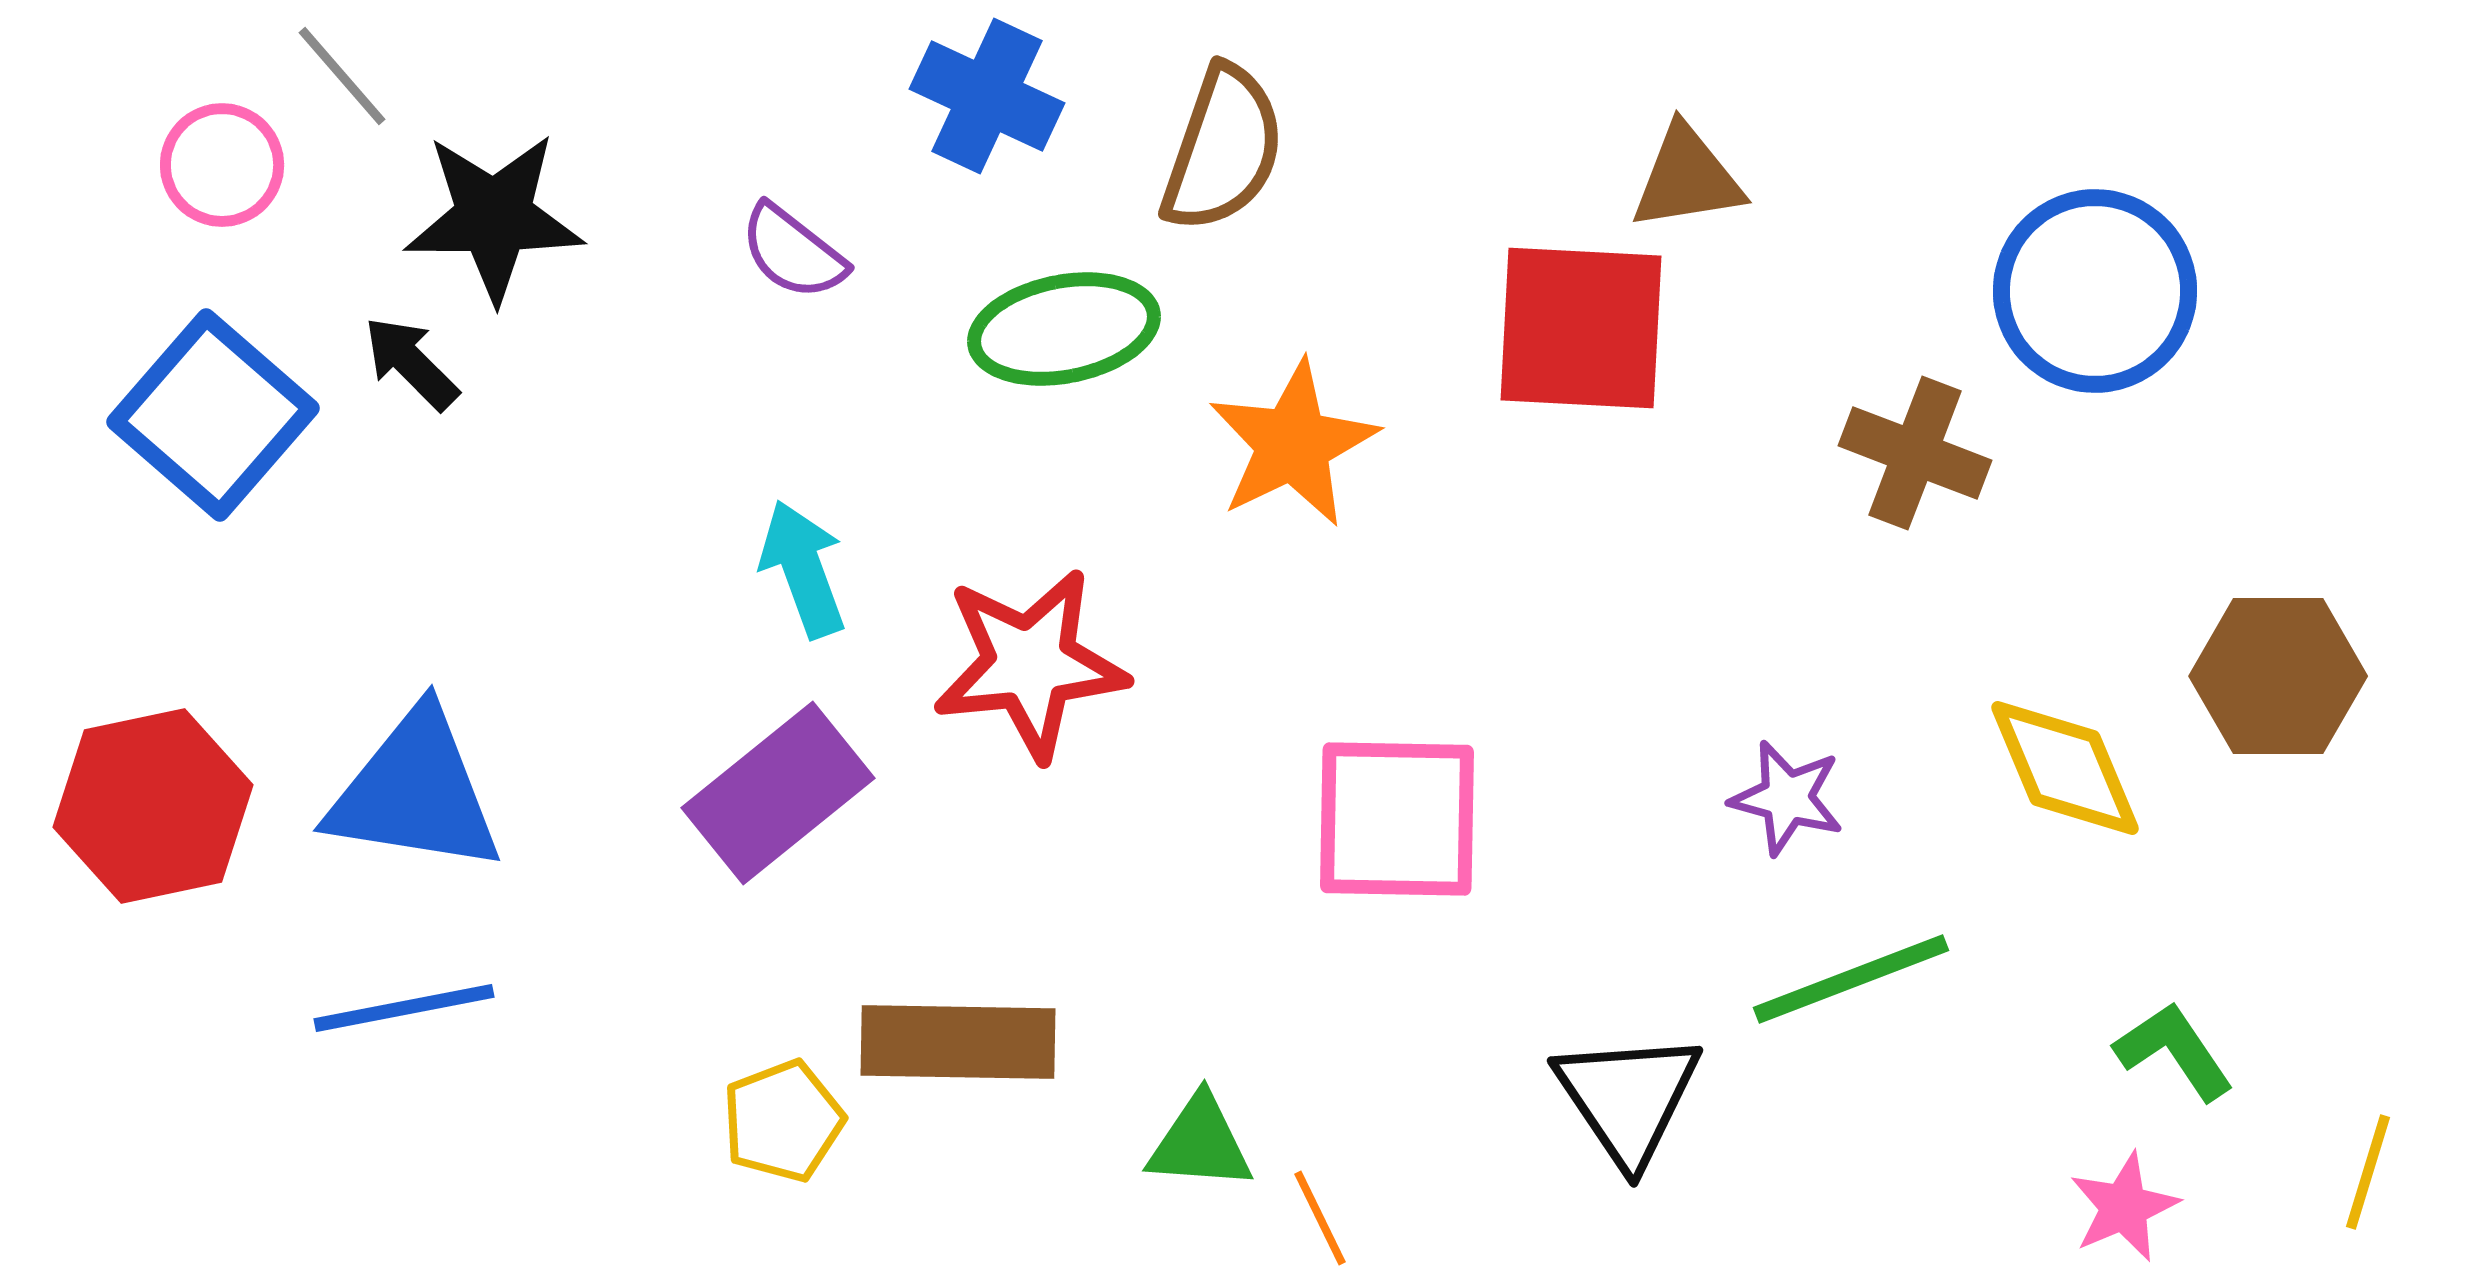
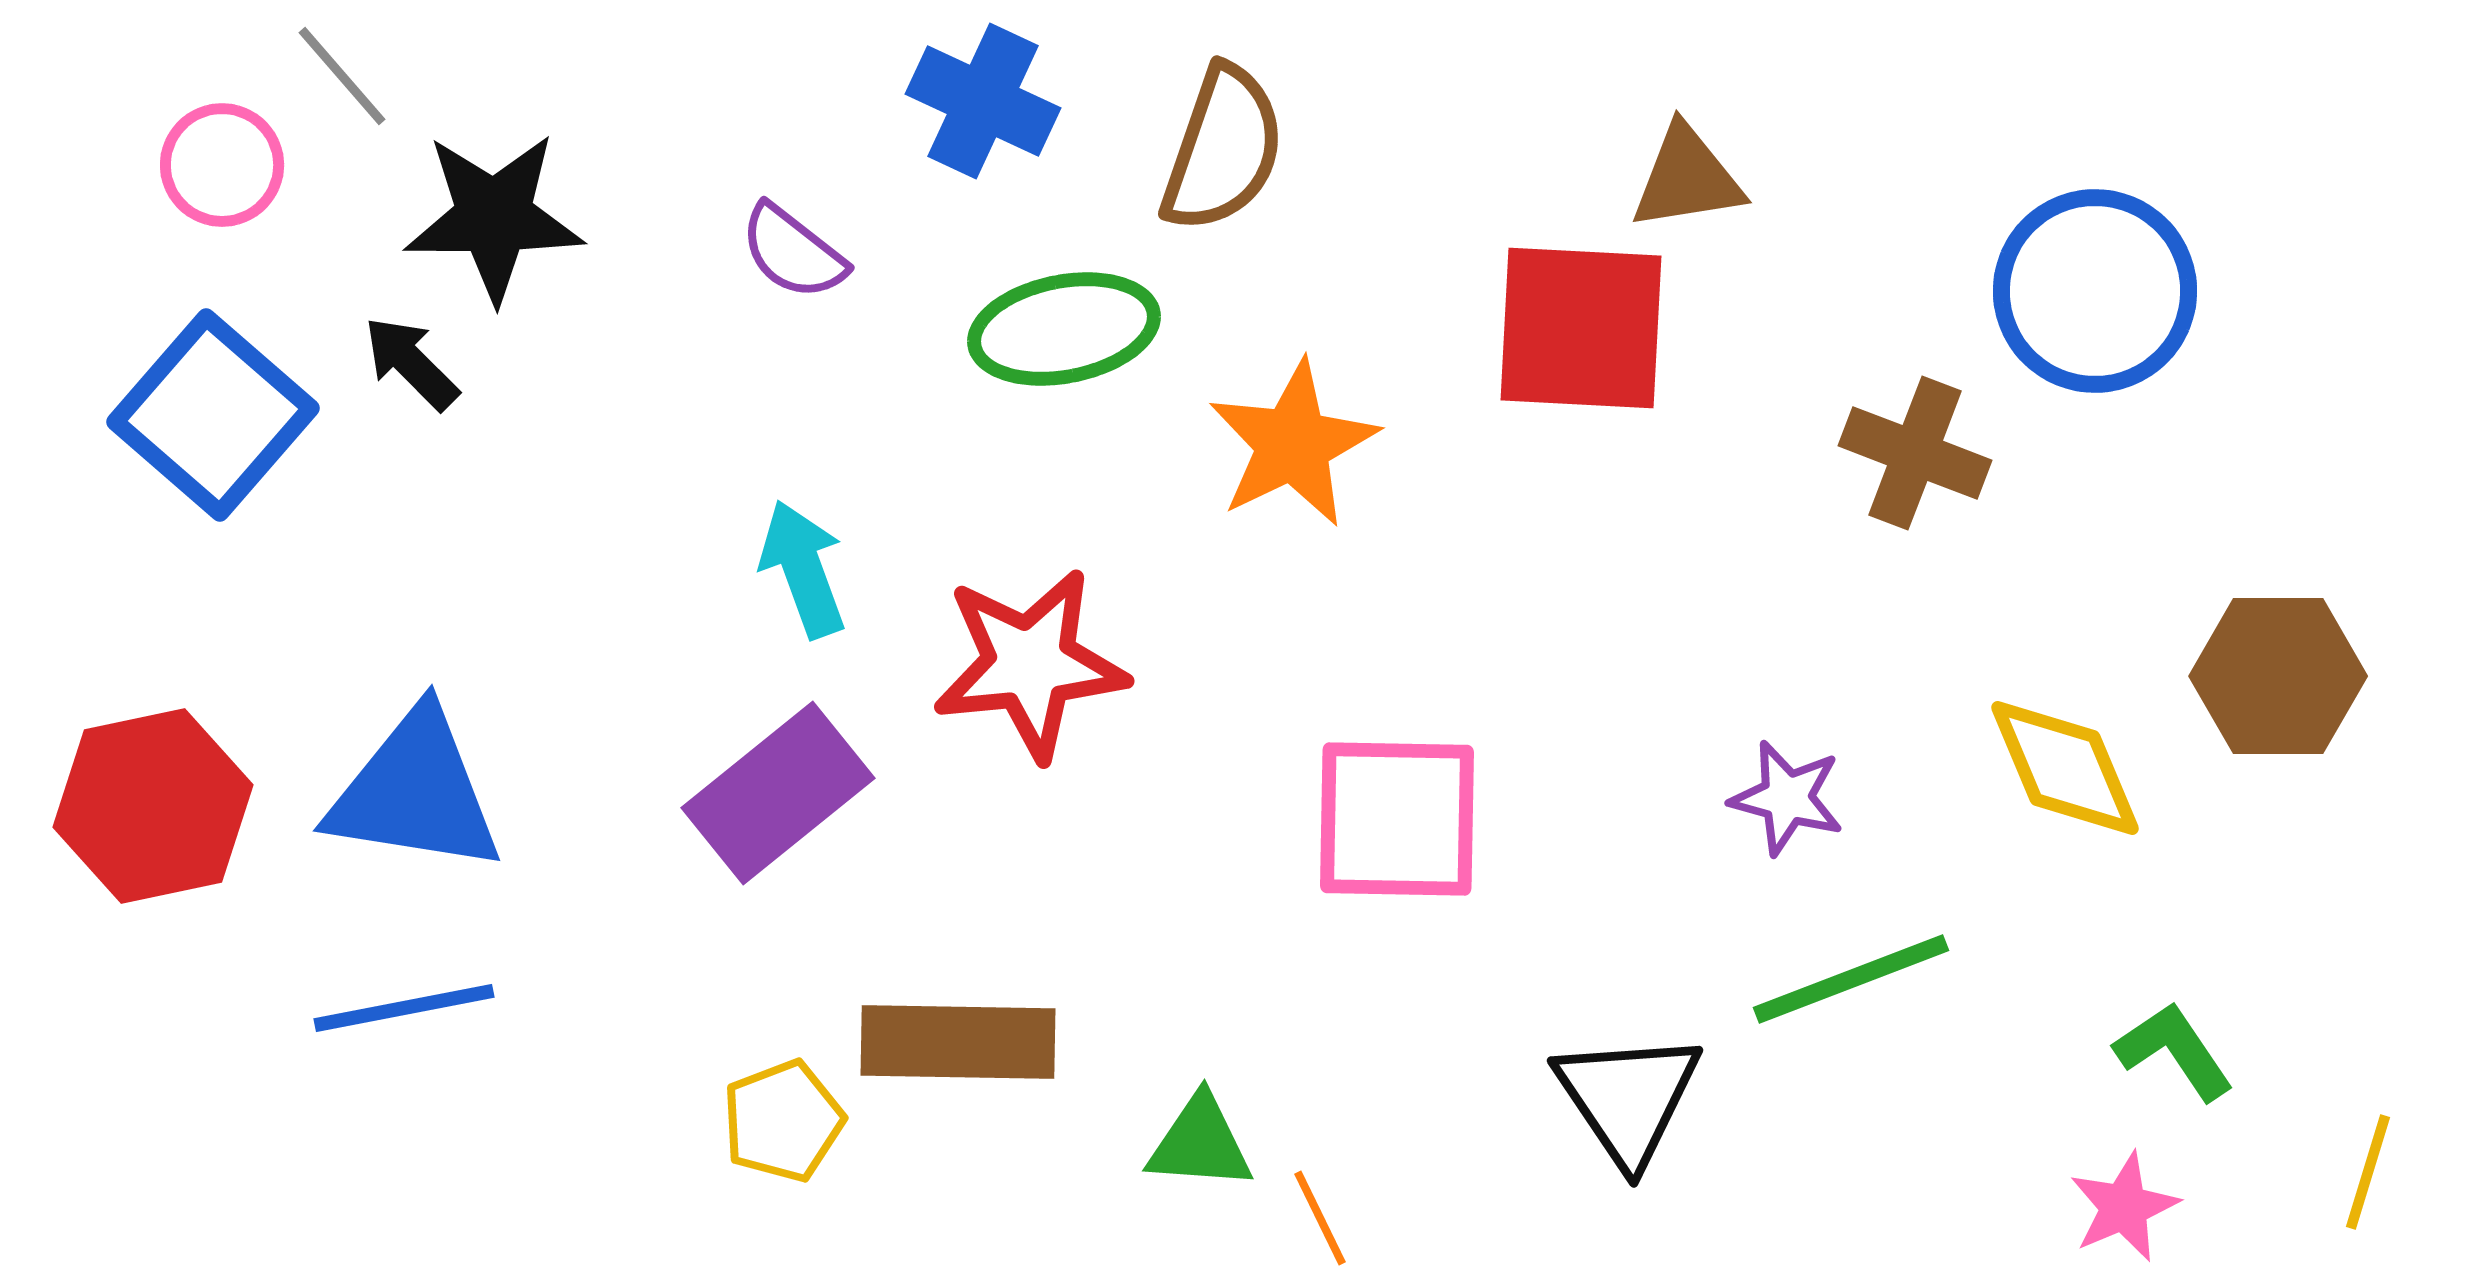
blue cross: moved 4 px left, 5 px down
